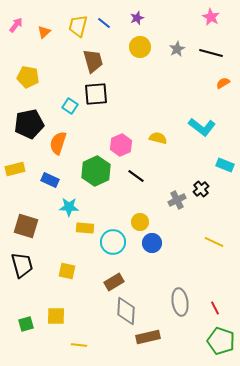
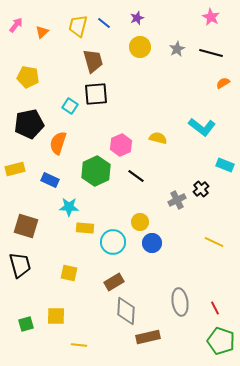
orange triangle at (44, 32): moved 2 px left
black trapezoid at (22, 265): moved 2 px left
yellow square at (67, 271): moved 2 px right, 2 px down
